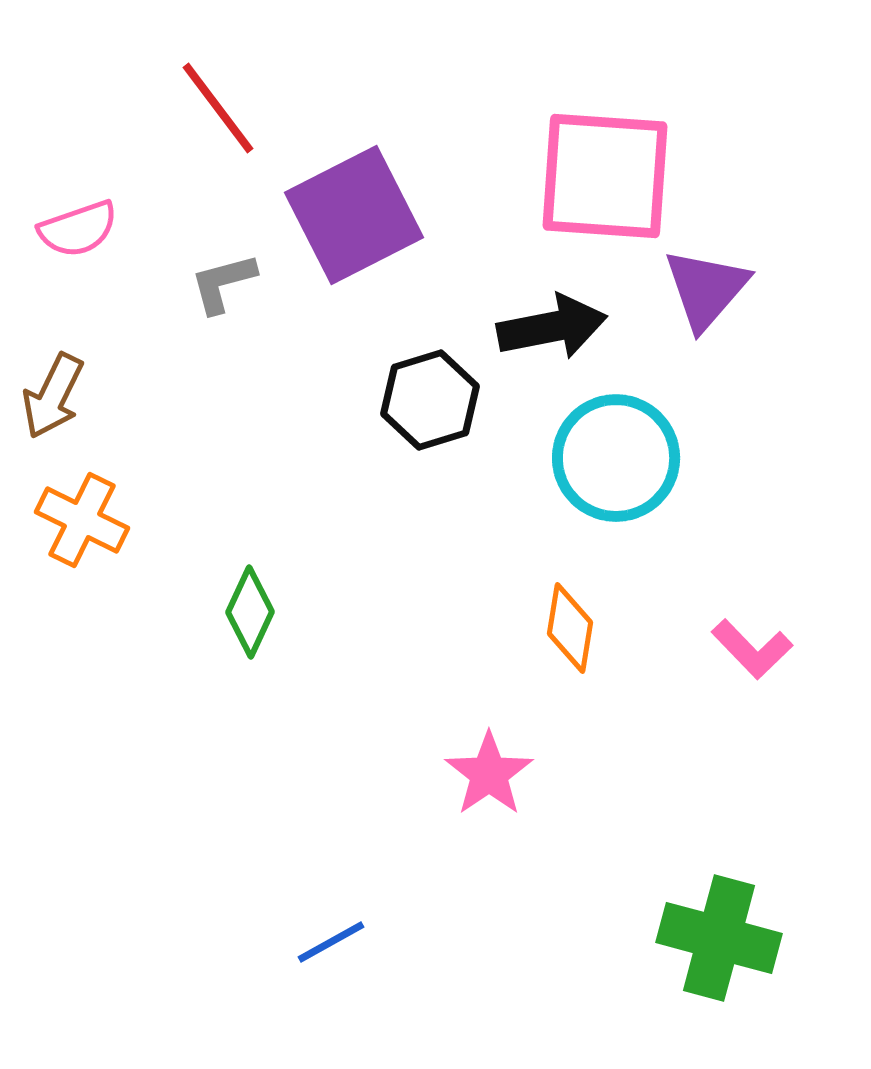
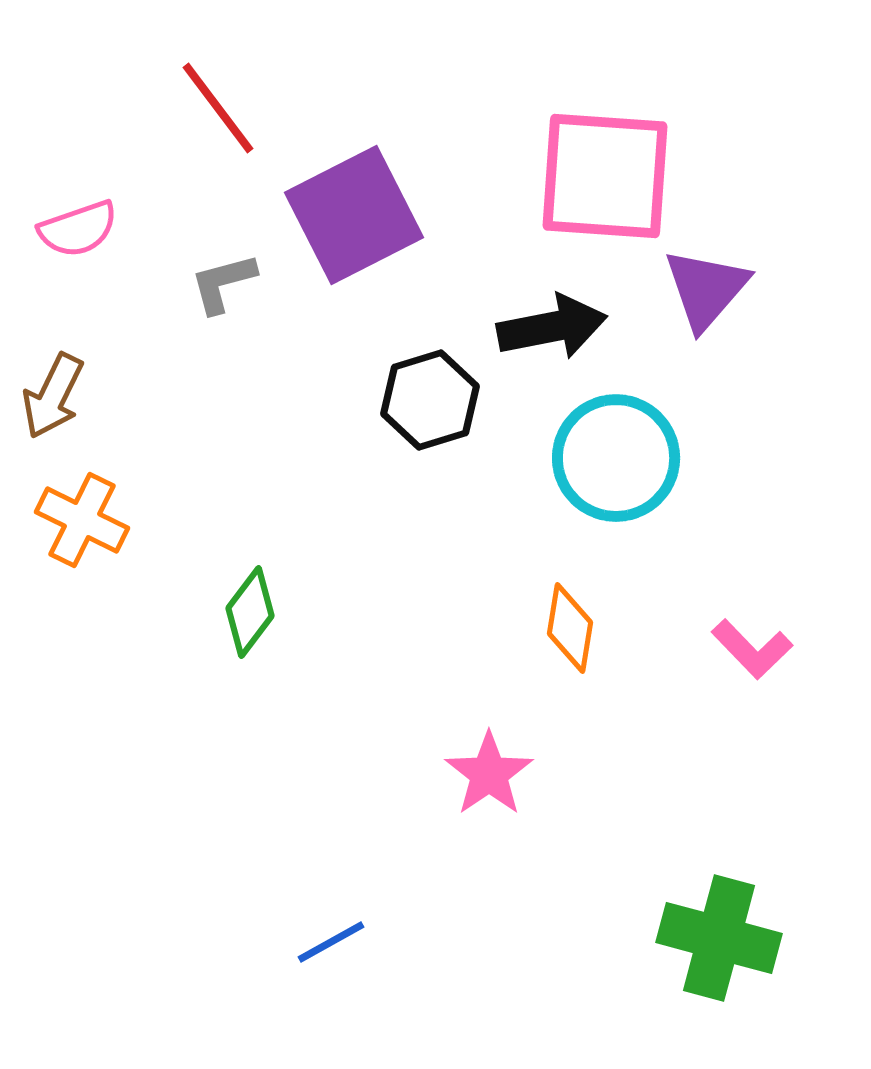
green diamond: rotated 12 degrees clockwise
